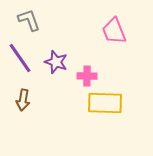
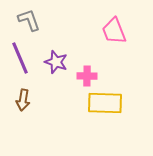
purple line: rotated 12 degrees clockwise
